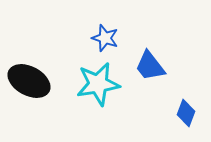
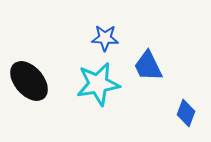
blue star: rotated 16 degrees counterclockwise
blue trapezoid: moved 2 px left; rotated 12 degrees clockwise
black ellipse: rotated 21 degrees clockwise
